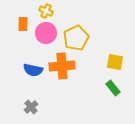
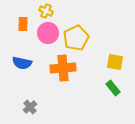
pink circle: moved 2 px right
orange cross: moved 1 px right, 2 px down
blue semicircle: moved 11 px left, 7 px up
gray cross: moved 1 px left
